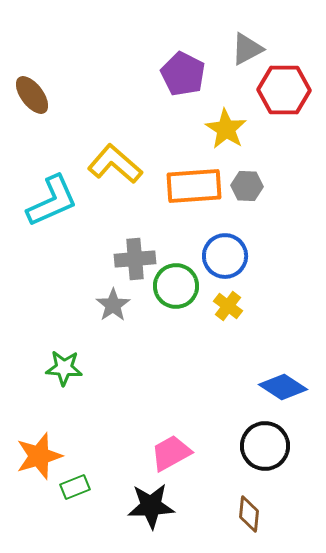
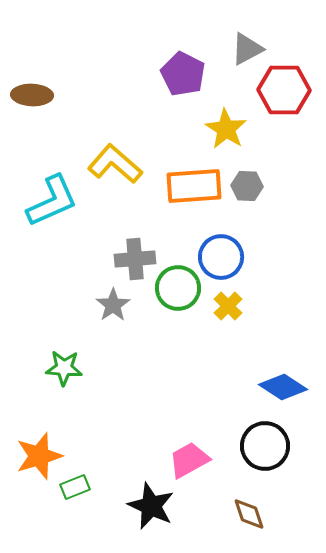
brown ellipse: rotated 51 degrees counterclockwise
blue circle: moved 4 px left, 1 px down
green circle: moved 2 px right, 2 px down
yellow cross: rotated 8 degrees clockwise
pink trapezoid: moved 18 px right, 7 px down
black star: rotated 27 degrees clockwise
brown diamond: rotated 24 degrees counterclockwise
